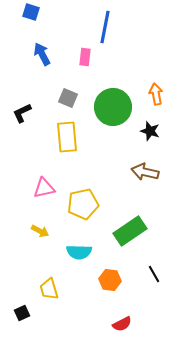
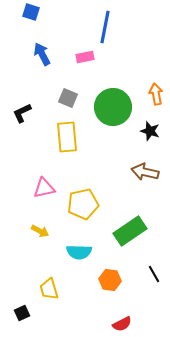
pink rectangle: rotated 72 degrees clockwise
